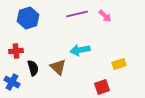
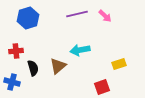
brown triangle: moved 1 px up; rotated 36 degrees clockwise
blue cross: rotated 14 degrees counterclockwise
